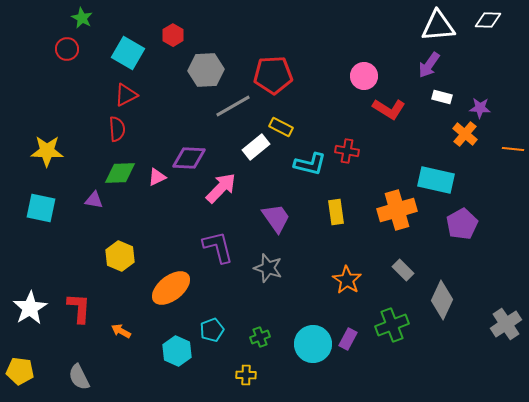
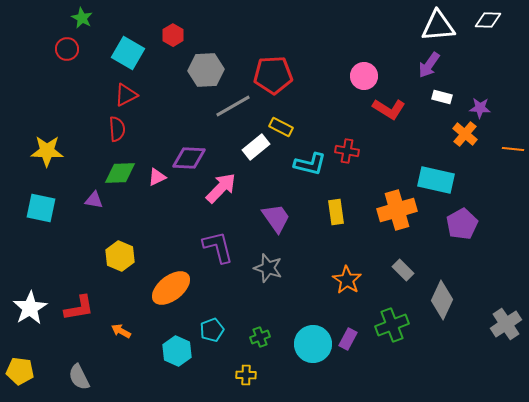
red L-shape at (79, 308): rotated 76 degrees clockwise
